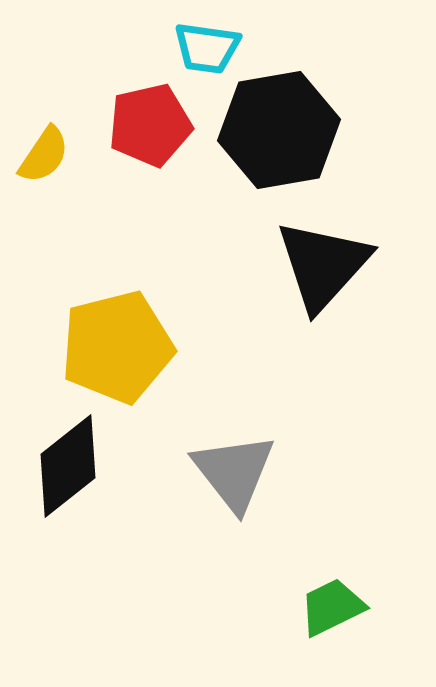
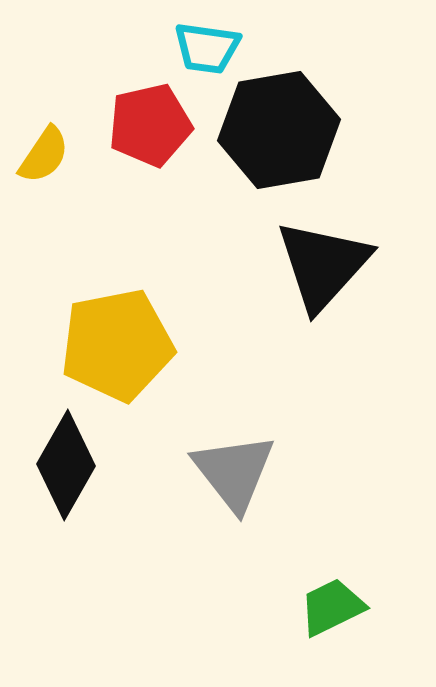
yellow pentagon: moved 2 px up; rotated 3 degrees clockwise
black diamond: moved 2 px left, 1 px up; rotated 22 degrees counterclockwise
